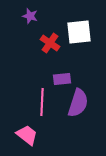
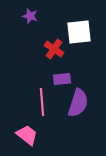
red cross: moved 4 px right, 6 px down
pink line: rotated 8 degrees counterclockwise
